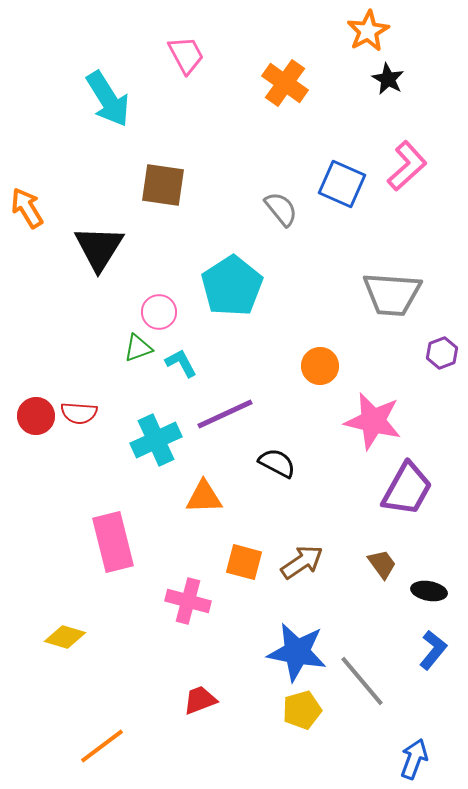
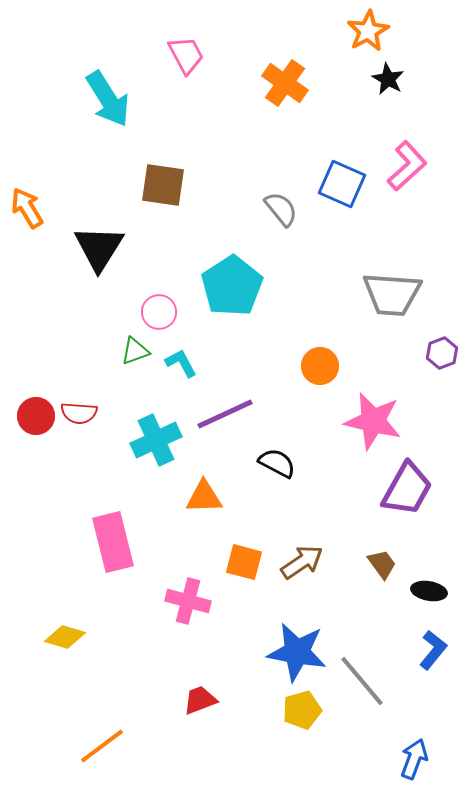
green triangle: moved 3 px left, 3 px down
